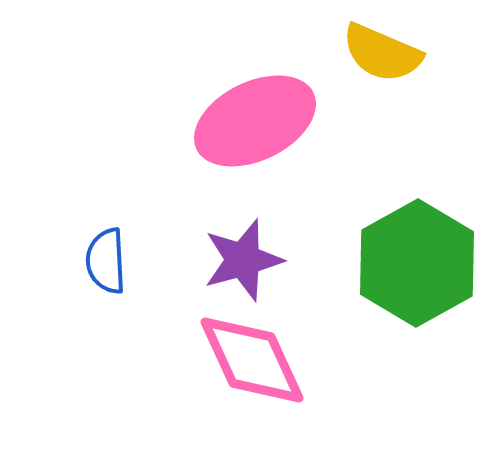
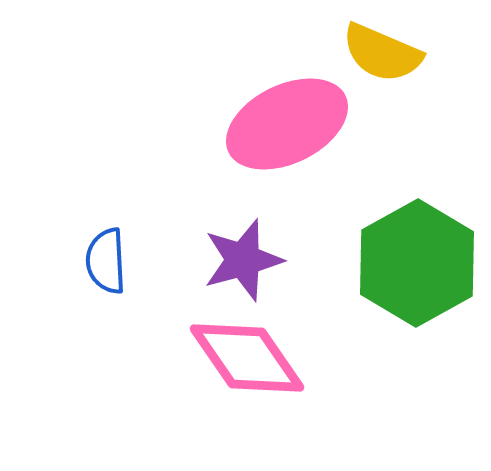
pink ellipse: moved 32 px right, 3 px down
pink diamond: moved 5 px left, 2 px up; rotated 10 degrees counterclockwise
